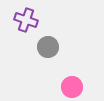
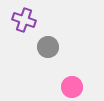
purple cross: moved 2 px left
